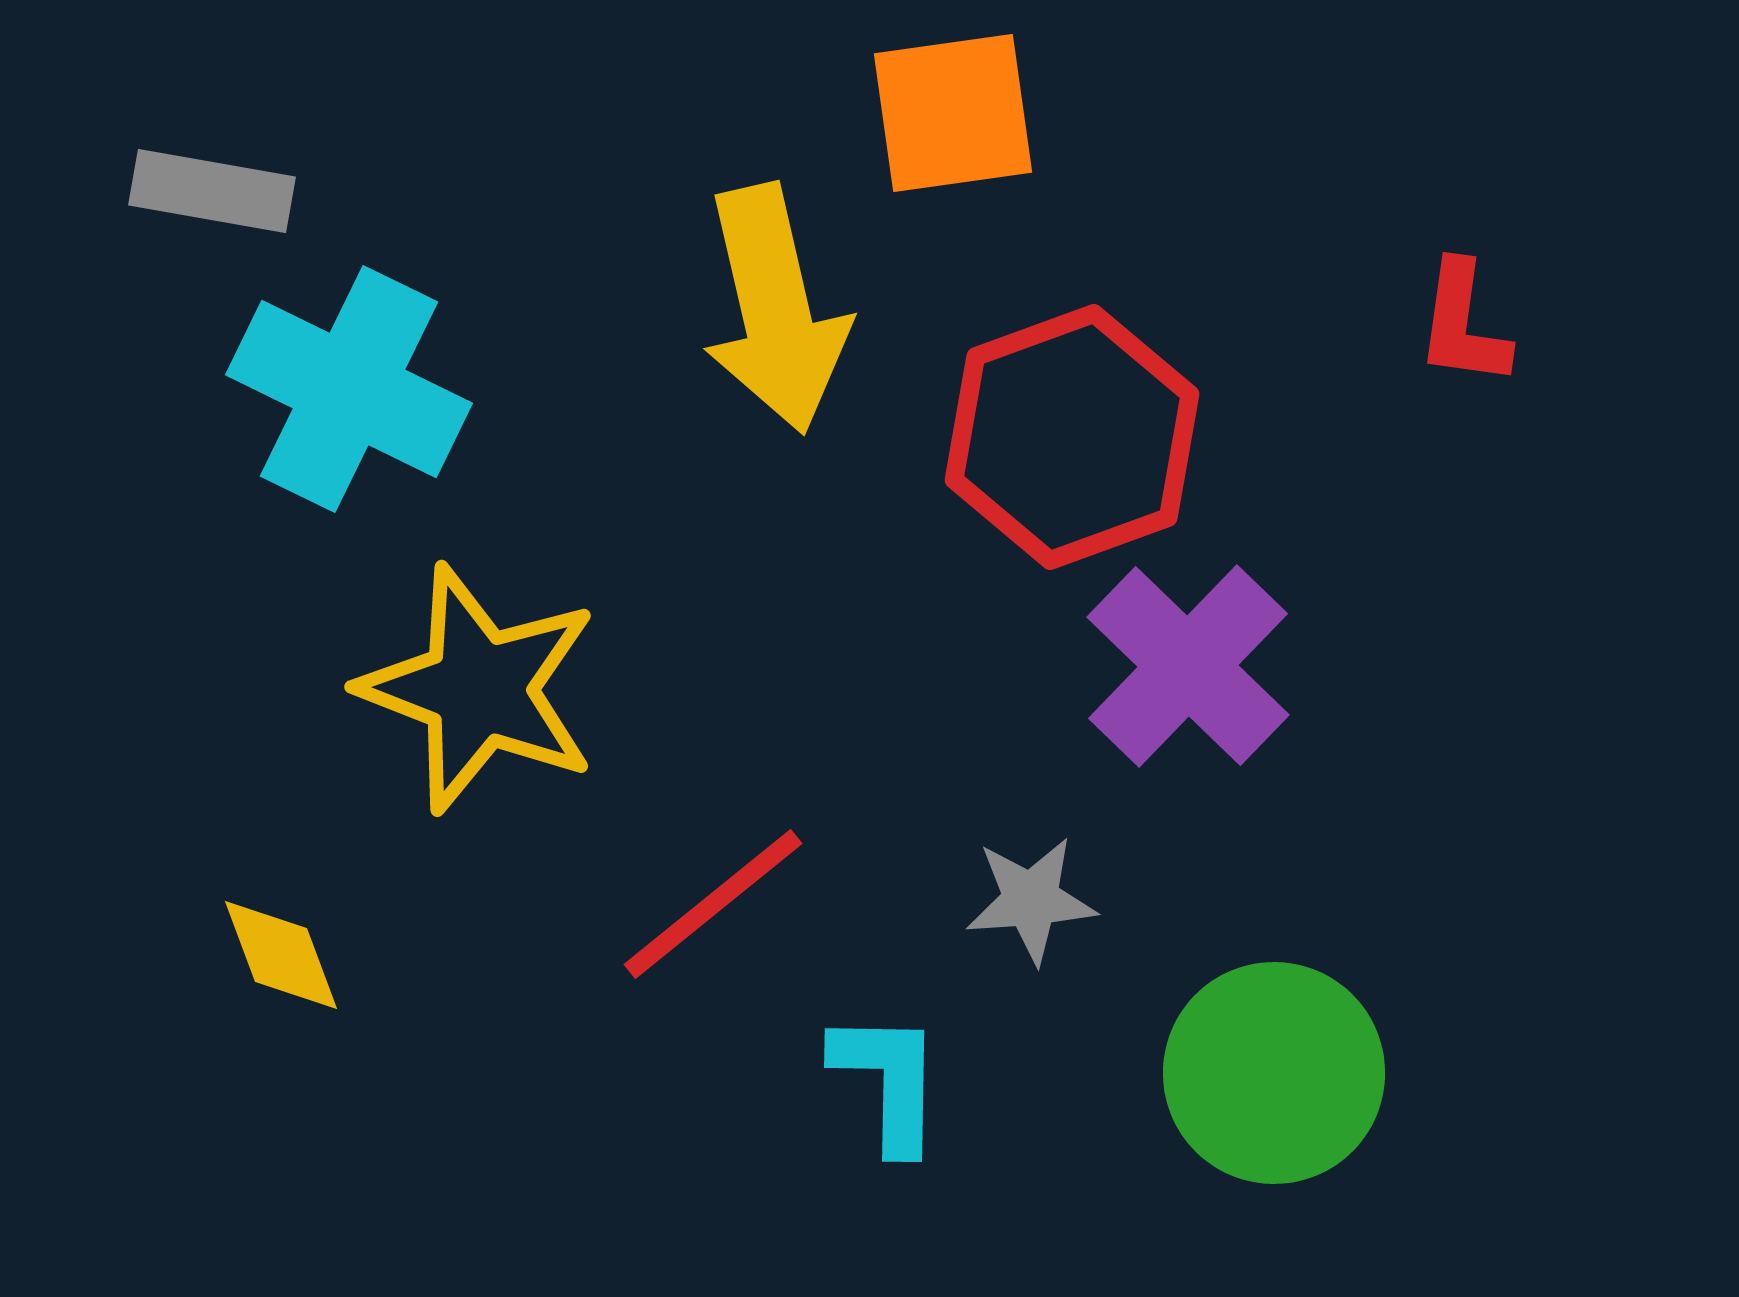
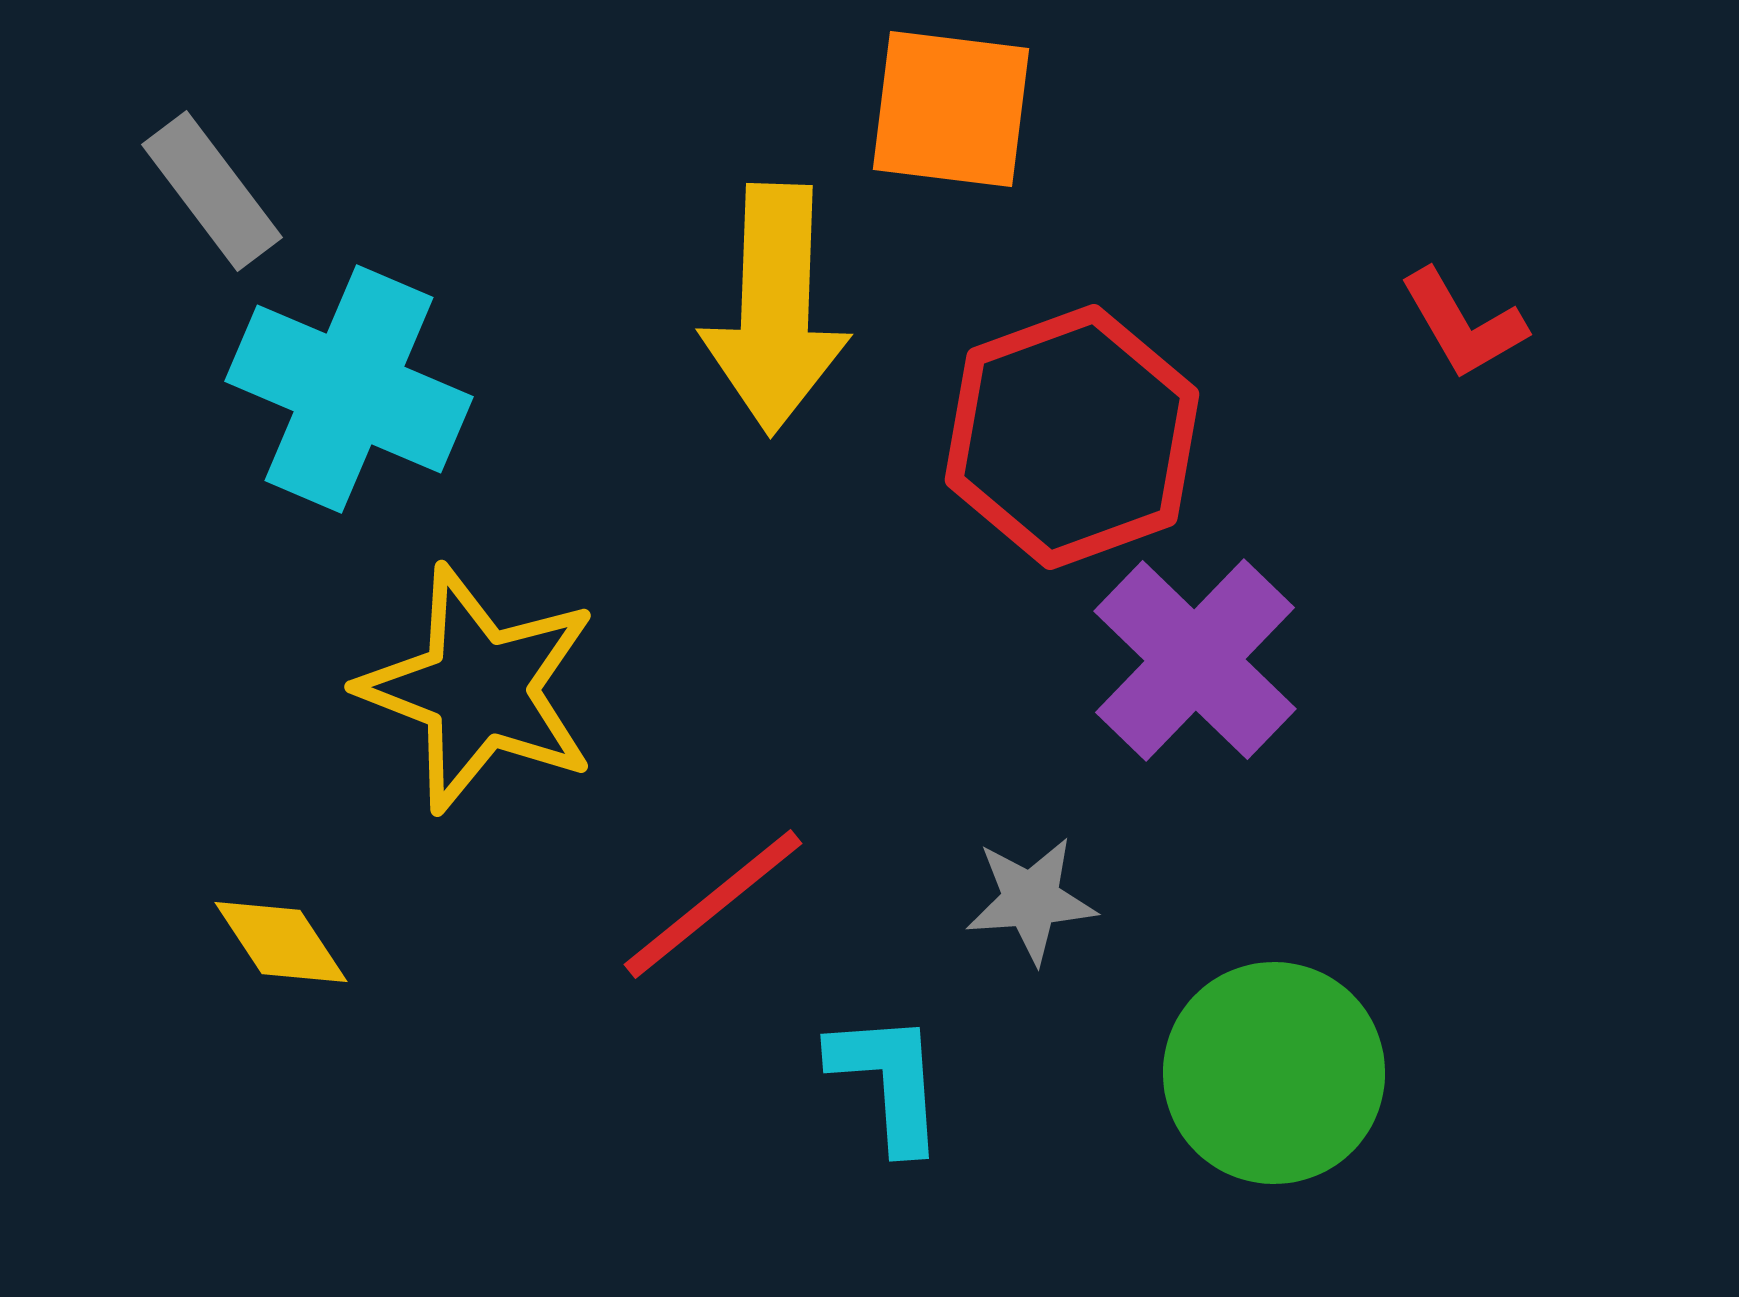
orange square: moved 2 px left, 4 px up; rotated 15 degrees clockwise
gray rectangle: rotated 43 degrees clockwise
yellow arrow: rotated 15 degrees clockwise
red L-shape: rotated 38 degrees counterclockwise
cyan cross: rotated 3 degrees counterclockwise
purple cross: moved 7 px right, 6 px up
yellow diamond: moved 13 px up; rotated 13 degrees counterclockwise
cyan L-shape: rotated 5 degrees counterclockwise
